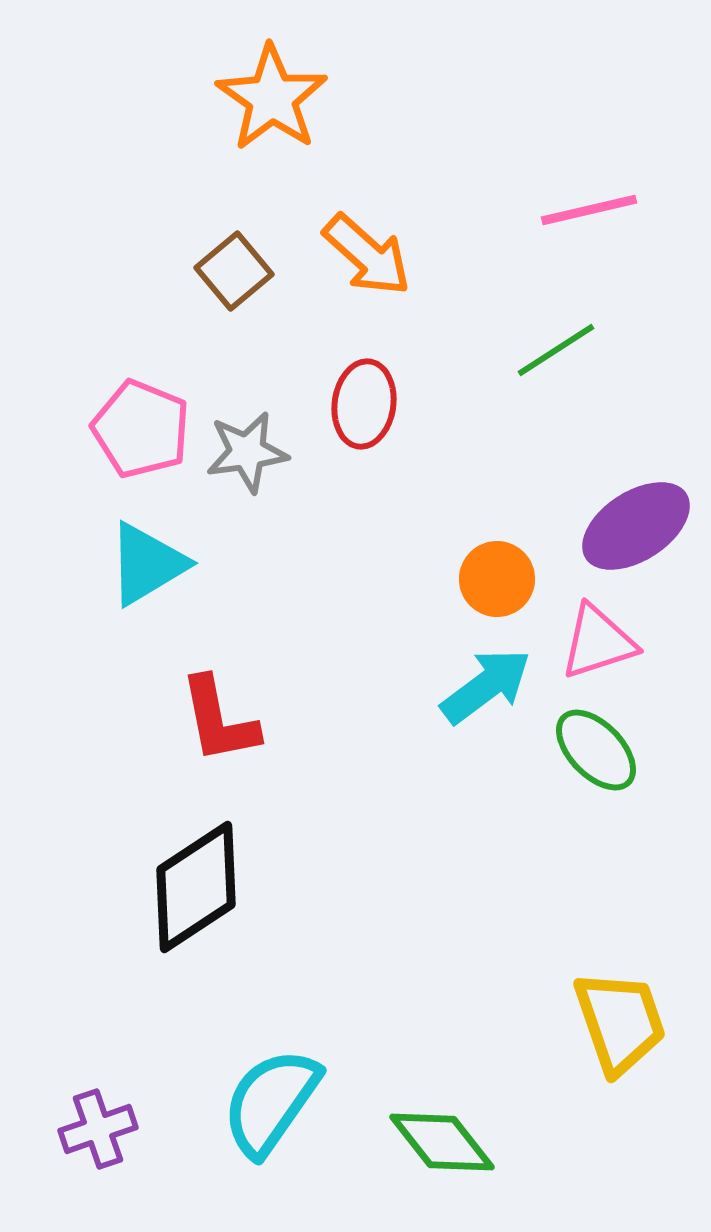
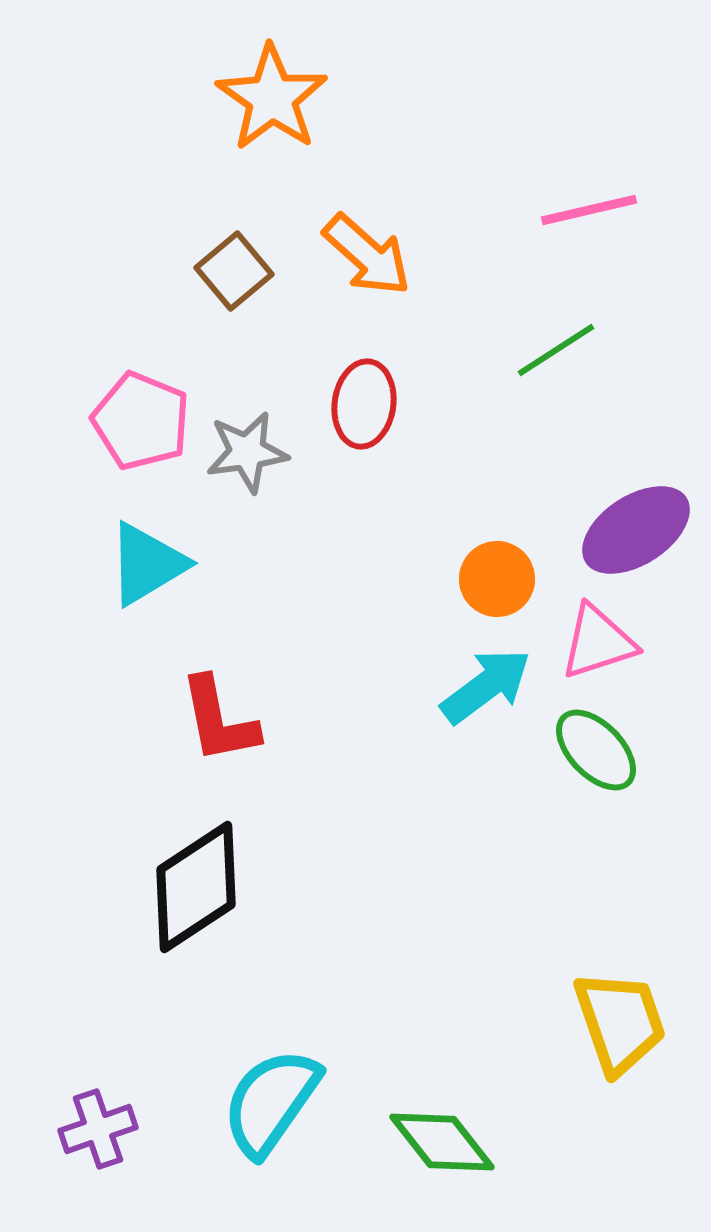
pink pentagon: moved 8 px up
purple ellipse: moved 4 px down
